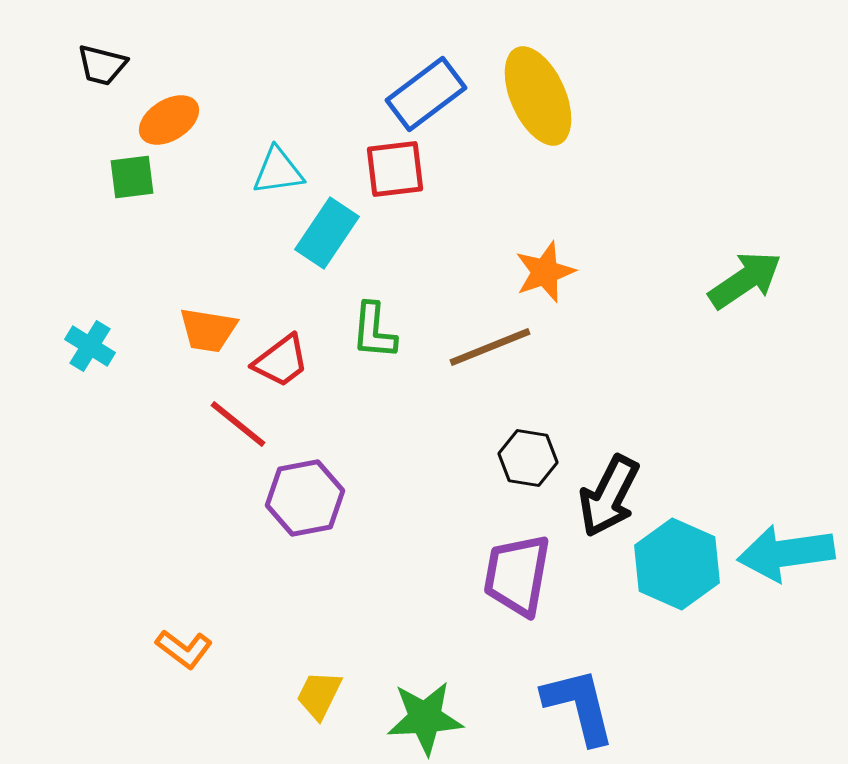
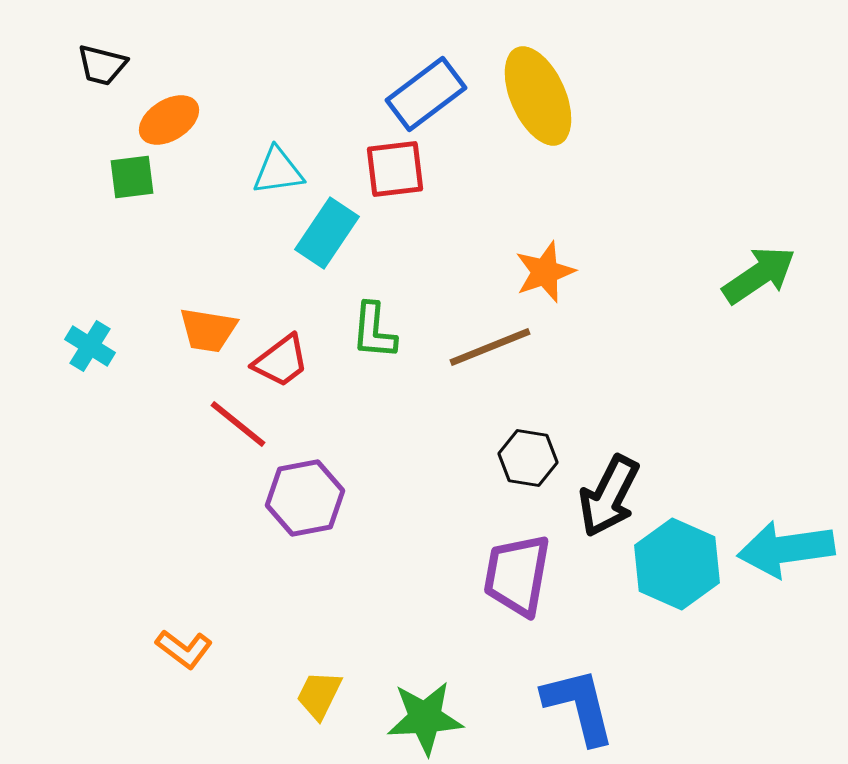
green arrow: moved 14 px right, 5 px up
cyan arrow: moved 4 px up
